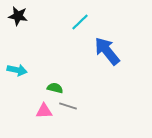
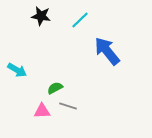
black star: moved 23 px right
cyan line: moved 2 px up
cyan arrow: rotated 18 degrees clockwise
green semicircle: rotated 42 degrees counterclockwise
pink triangle: moved 2 px left
